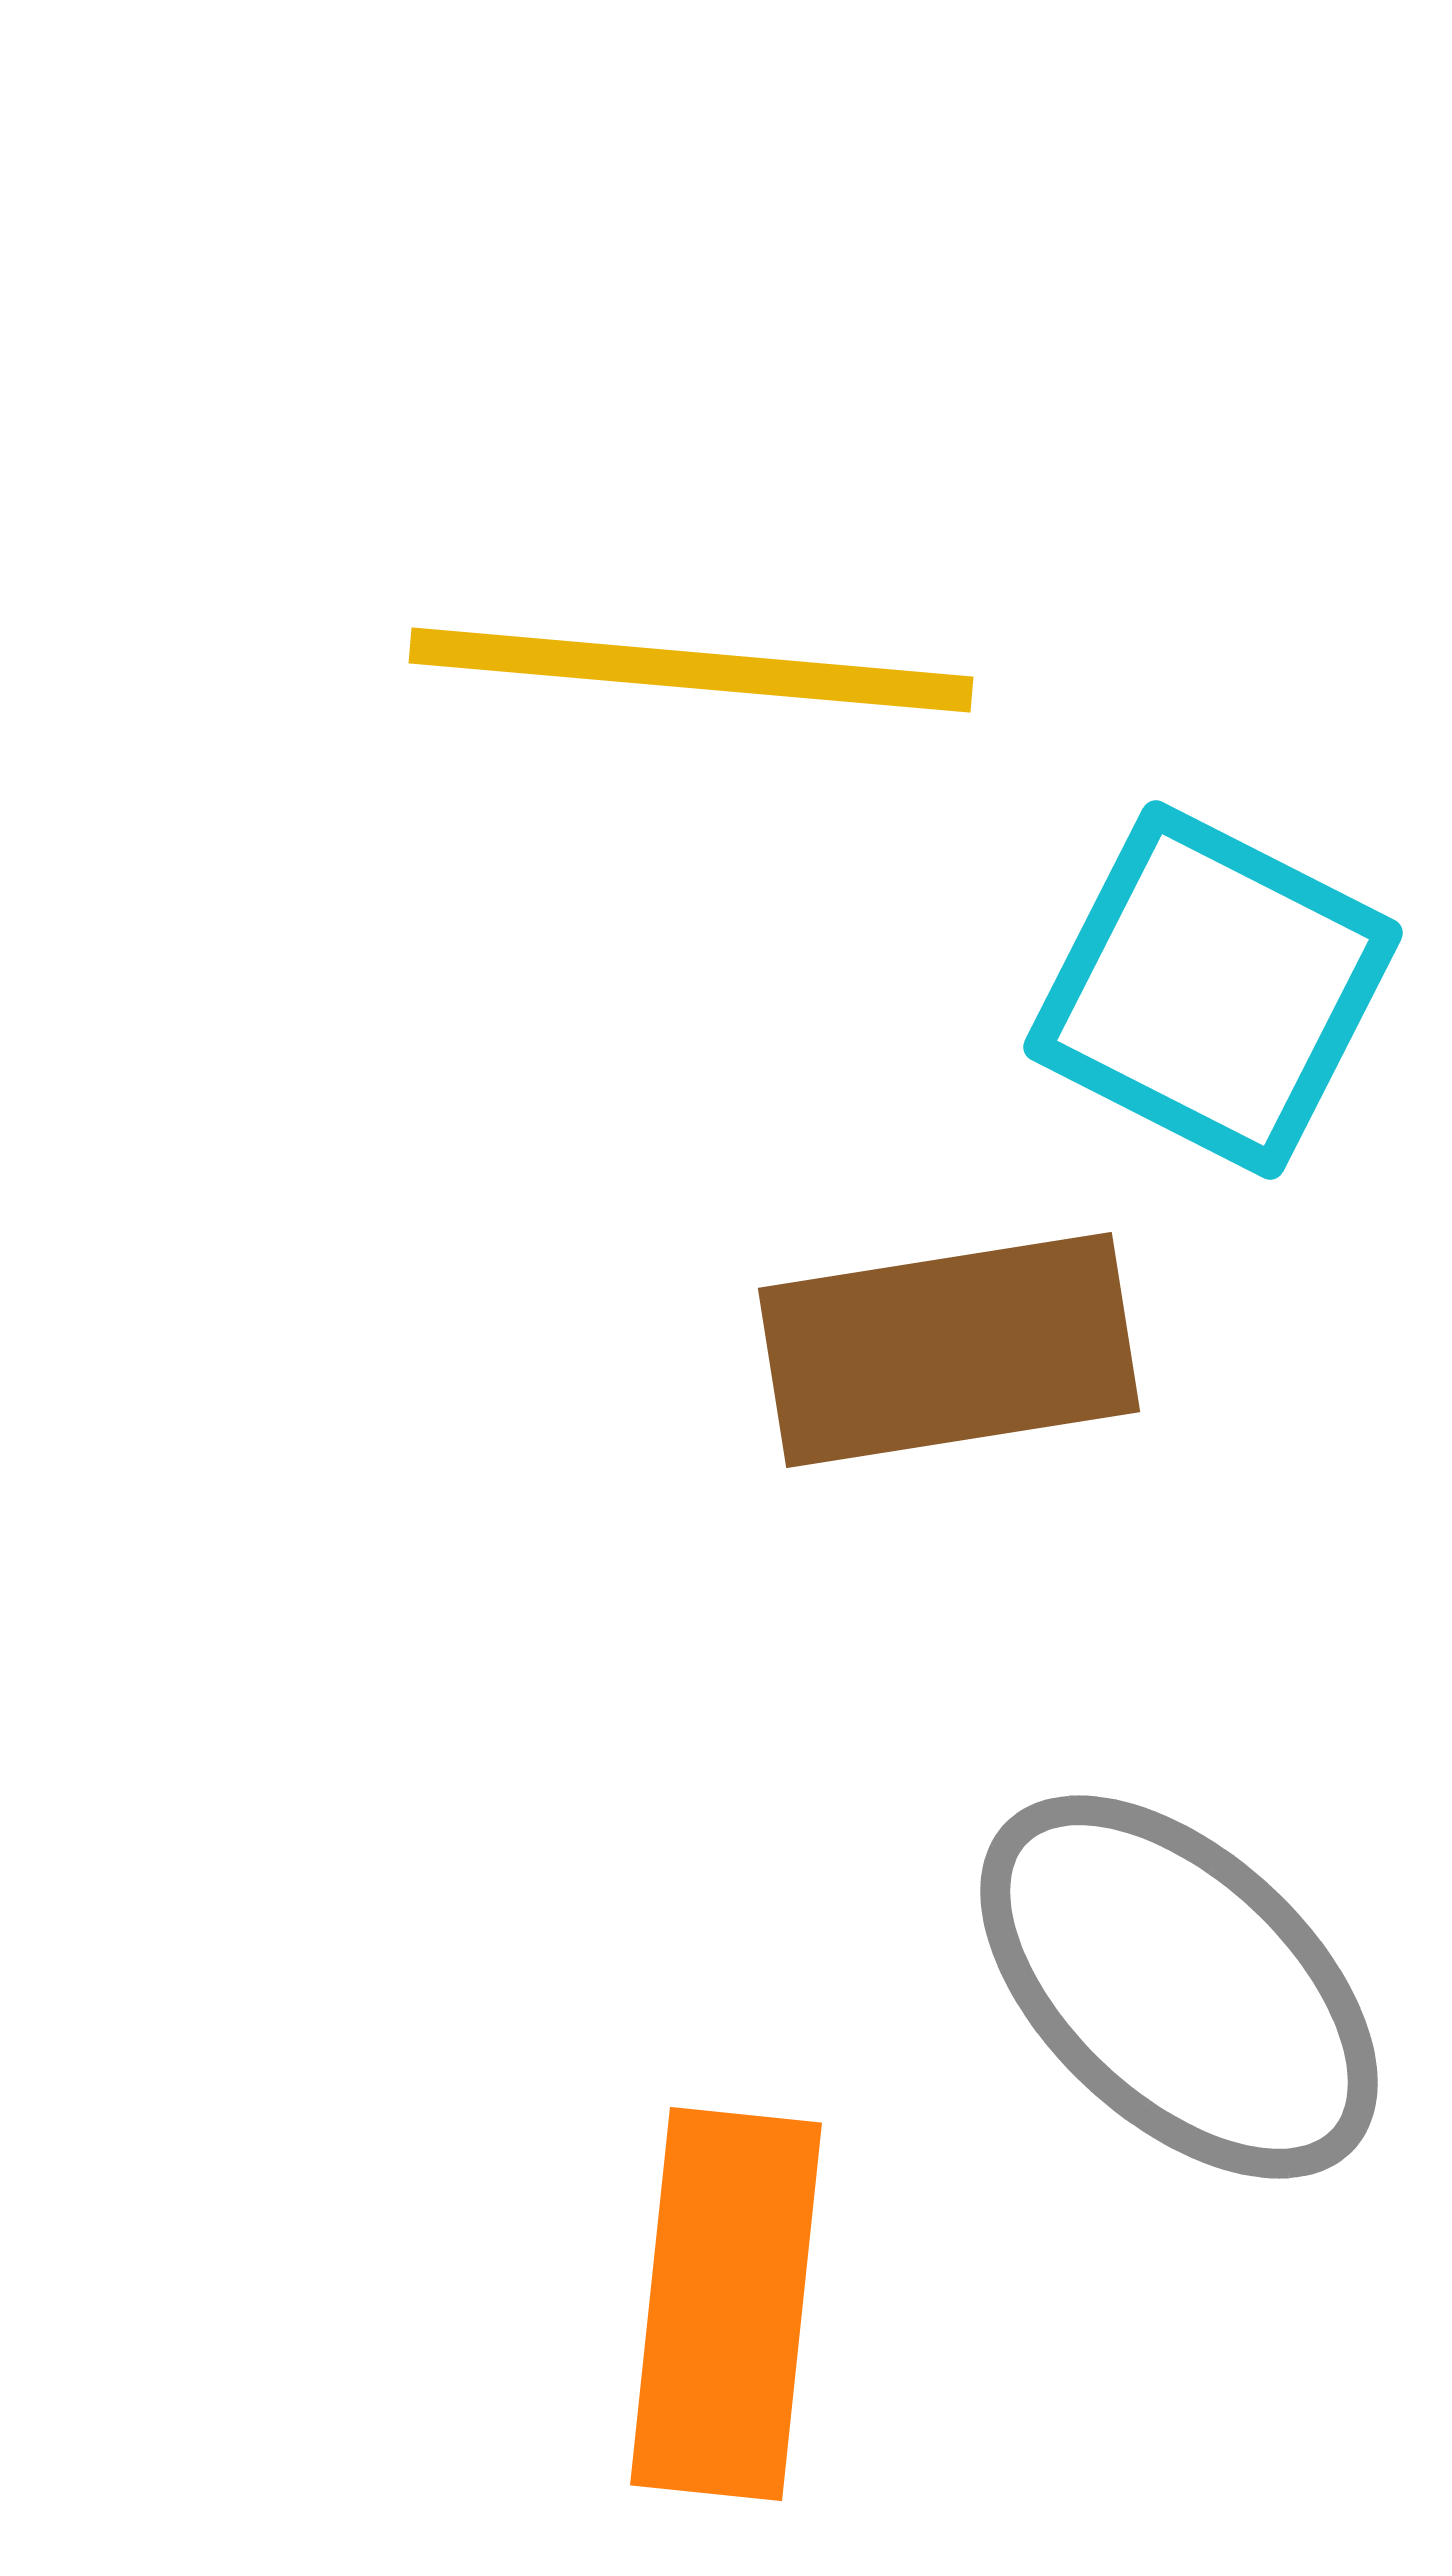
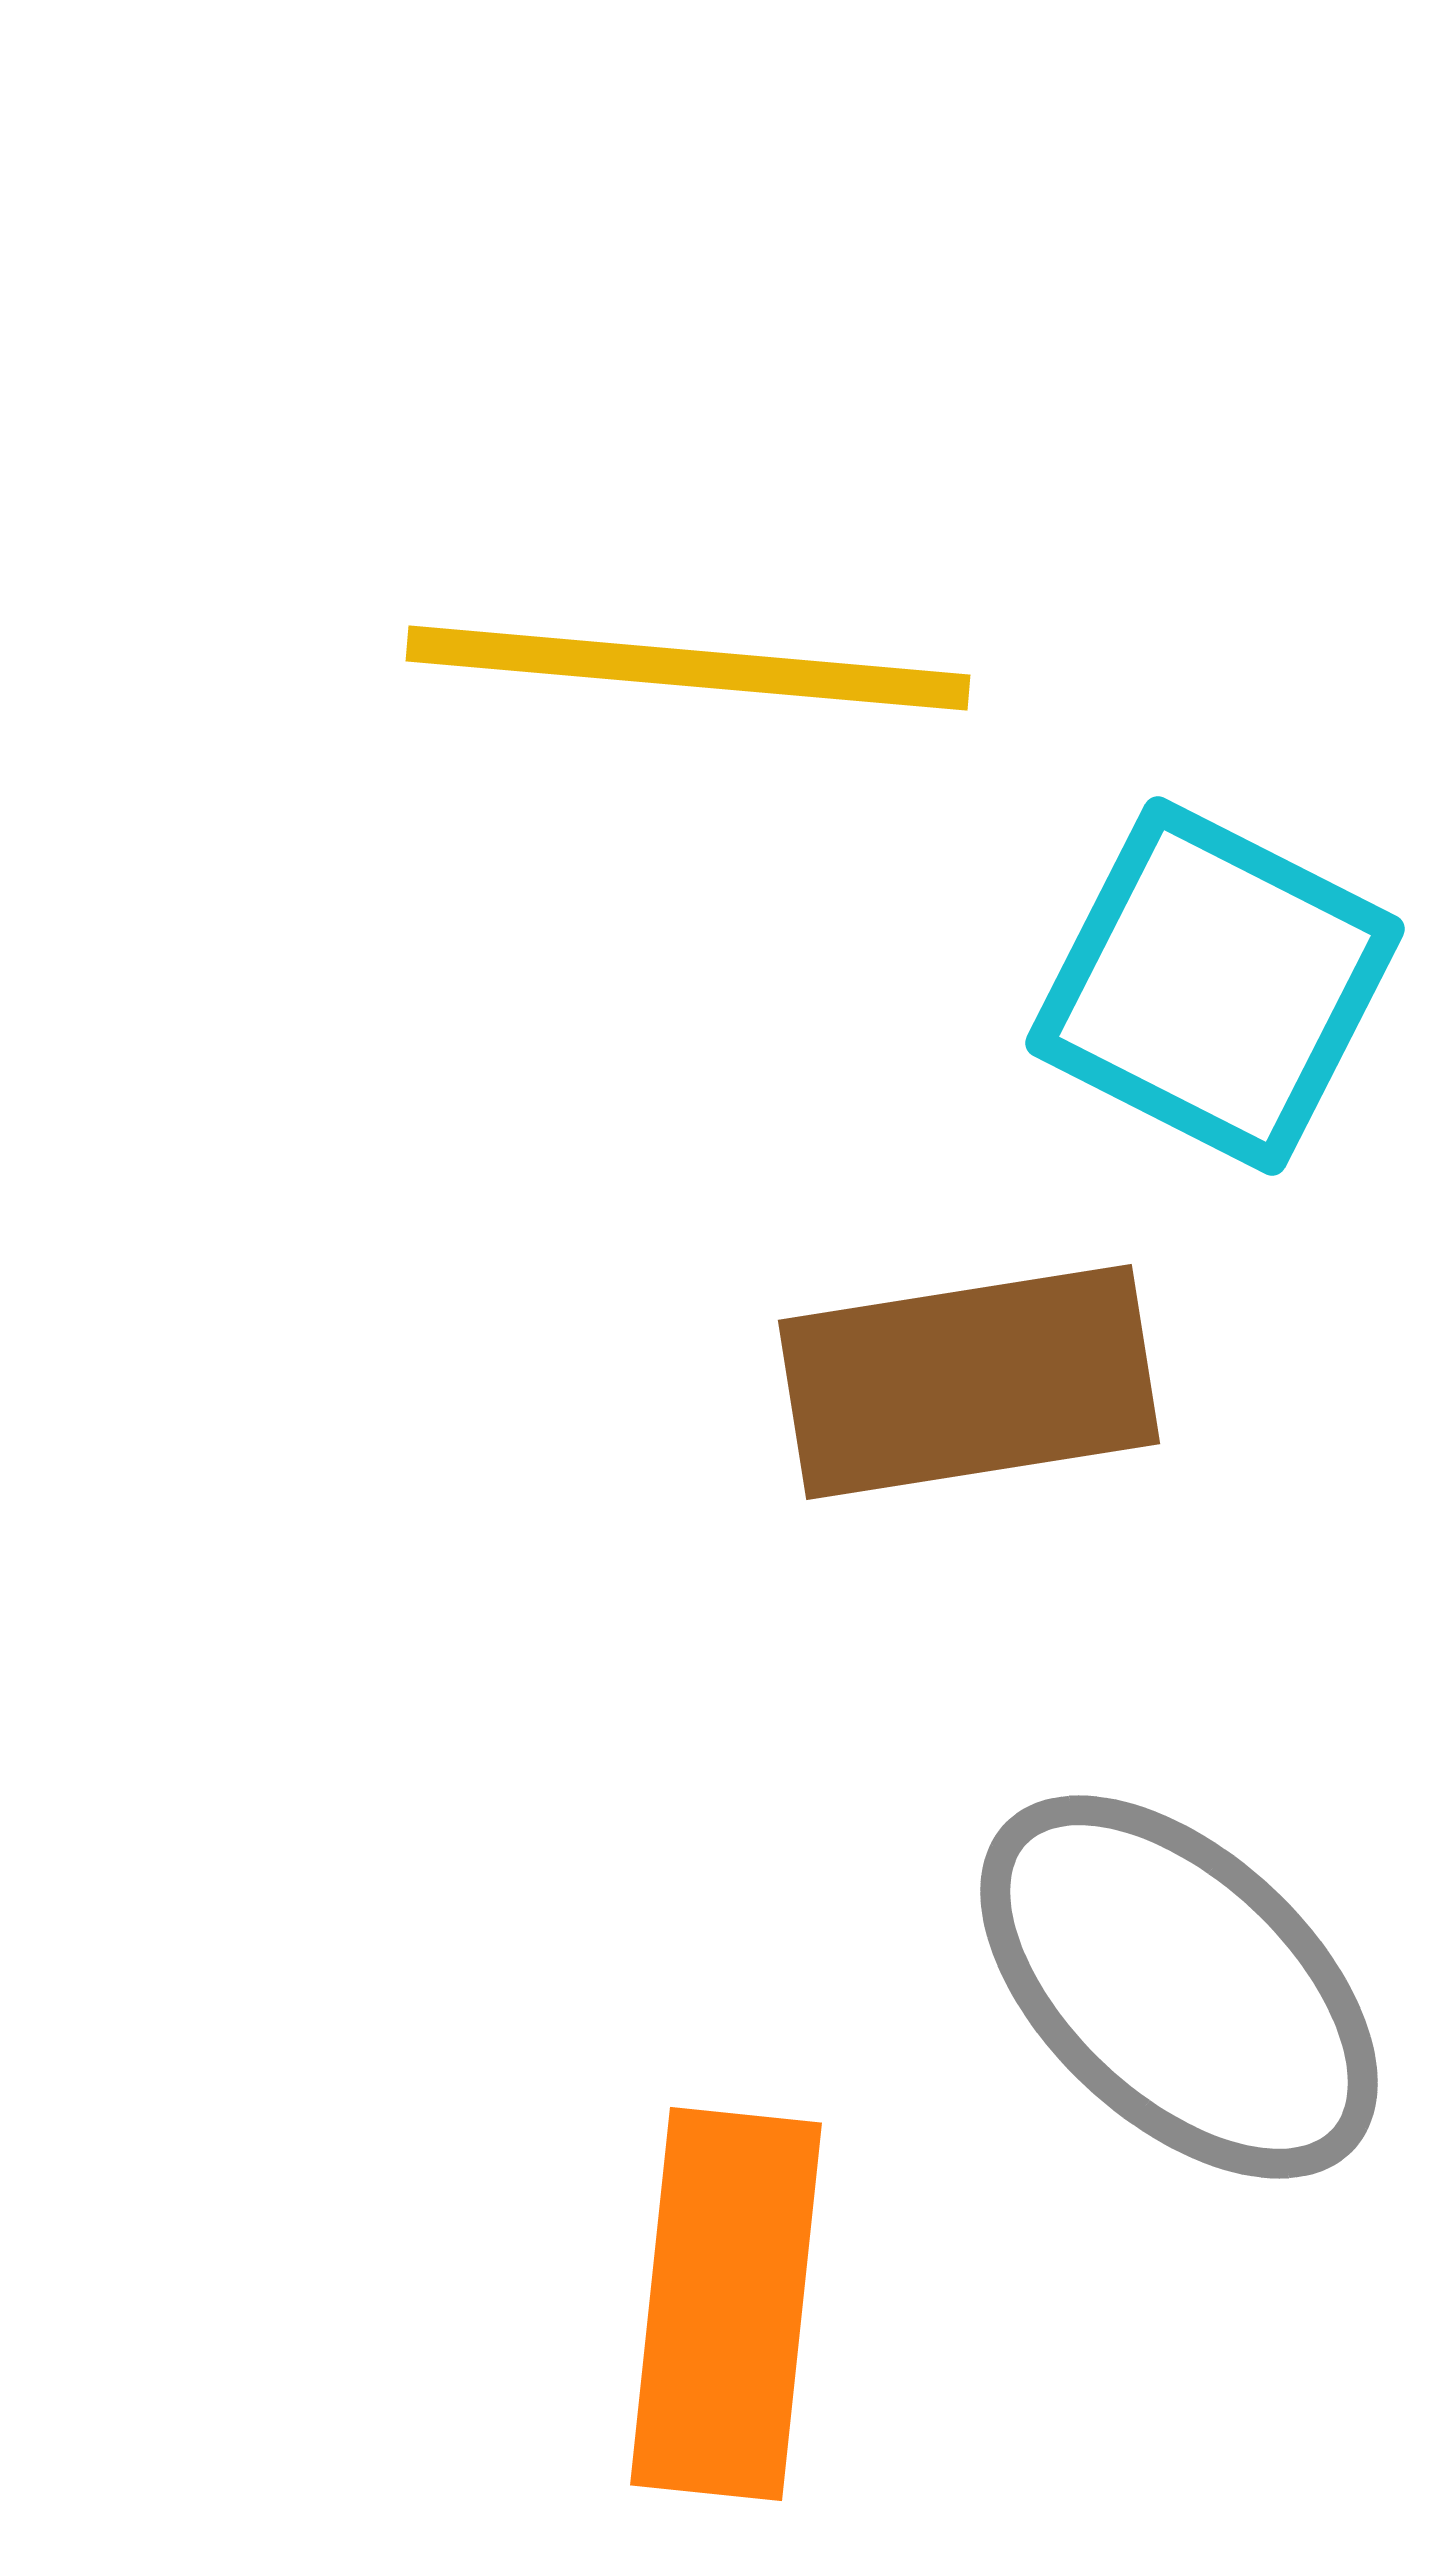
yellow line: moved 3 px left, 2 px up
cyan square: moved 2 px right, 4 px up
brown rectangle: moved 20 px right, 32 px down
